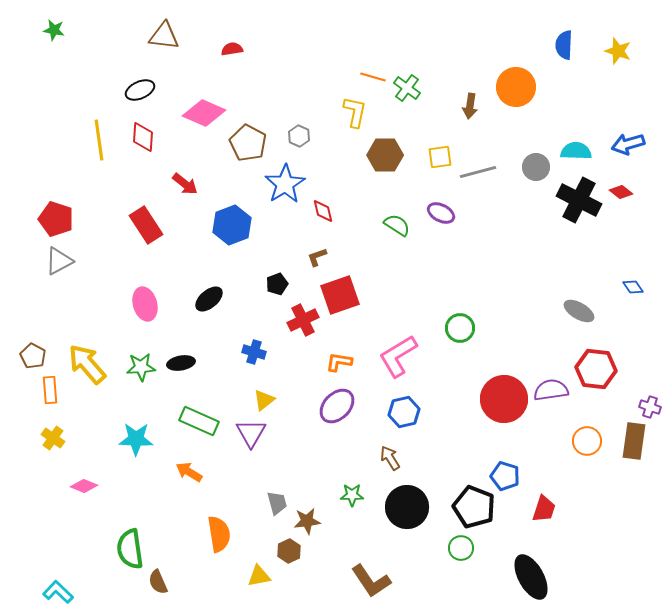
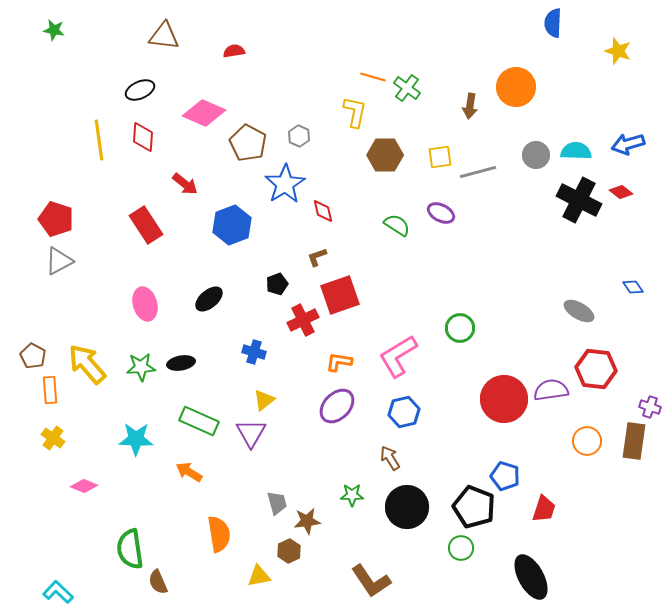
blue semicircle at (564, 45): moved 11 px left, 22 px up
red semicircle at (232, 49): moved 2 px right, 2 px down
gray circle at (536, 167): moved 12 px up
